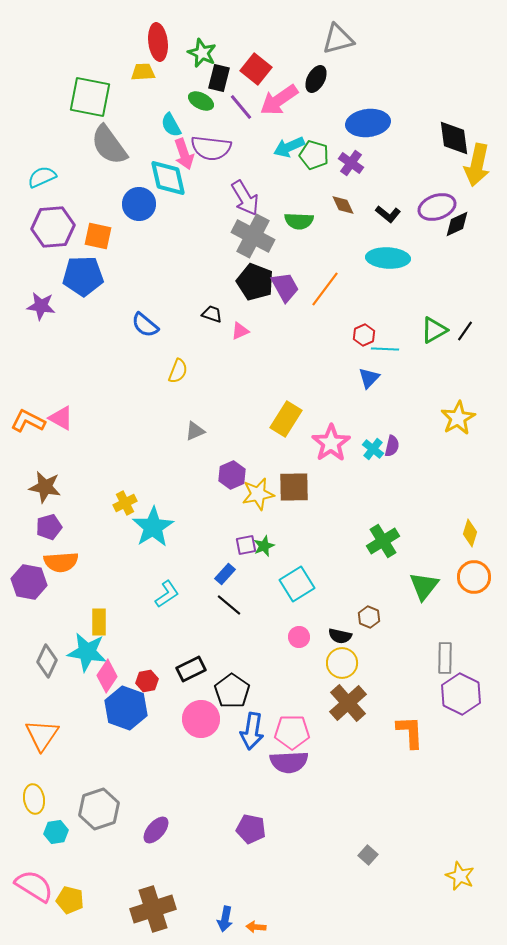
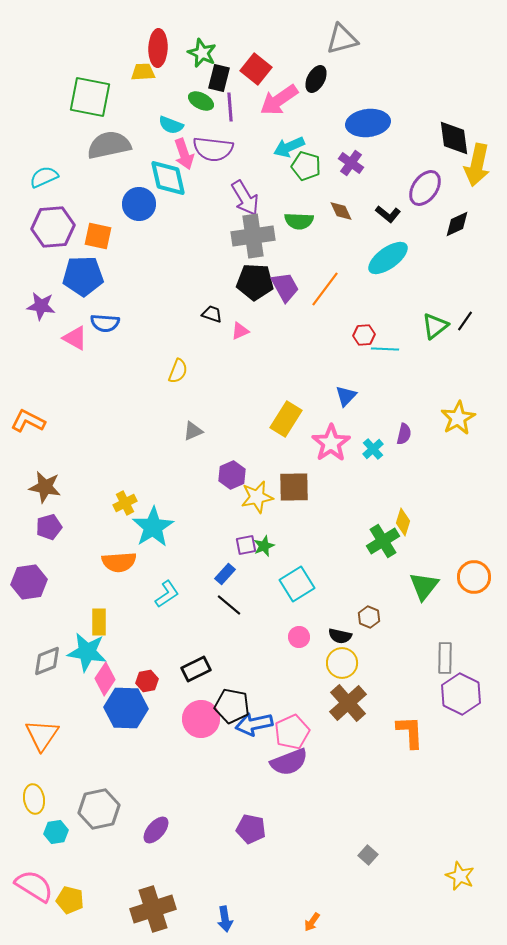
gray triangle at (338, 39): moved 4 px right
red ellipse at (158, 42): moved 6 px down; rotated 9 degrees clockwise
purple line at (241, 107): moved 11 px left; rotated 36 degrees clockwise
cyan semicircle at (171, 125): rotated 40 degrees counterclockwise
gray semicircle at (109, 145): rotated 114 degrees clockwise
purple semicircle at (211, 148): moved 2 px right, 1 px down
green pentagon at (314, 155): moved 8 px left, 11 px down
cyan semicircle at (42, 177): moved 2 px right
brown diamond at (343, 205): moved 2 px left, 6 px down
purple ellipse at (437, 207): moved 12 px left, 19 px up; rotated 36 degrees counterclockwise
gray cross at (253, 236): rotated 36 degrees counterclockwise
cyan ellipse at (388, 258): rotated 39 degrees counterclockwise
black pentagon at (255, 282): rotated 18 degrees counterclockwise
blue semicircle at (145, 325): moved 40 px left, 2 px up; rotated 36 degrees counterclockwise
green triangle at (434, 330): moved 1 px right, 4 px up; rotated 8 degrees counterclockwise
black line at (465, 331): moved 10 px up
red hexagon at (364, 335): rotated 20 degrees clockwise
blue triangle at (369, 378): moved 23 px left, 18 px down
pink triangle at (61, 418): moved 14 px right, 80 px up
gray triangle at (195, 431): moved 2 px left
purple semicircle at (392, 446): moved 12 px right, 12 px up
cyan cross at (373, 449): rotated 10 degrees clockwise
yellow star at (258, 494): moved 1 px left, 3 px down
yellow diamond at (470, 533): moved 67 px left, 11 px up
orange semicircle at (61, 562): moved 58 px right
purple hexagon at (29, 582): rotated 20 degrees counterclockwise
gray diamond at (47, 661): rotated 44 degrees clockwise
black rectangle at (191, 669): moved 5 px right
pink diamond at (107, 676): moved 2 px left, 3 px down
black pentagon at (232, 691): moved 15 px down; rotated 24 degrees counterclockwise
blue hexagon at (126, 708): rotated 18 degrees counterclockwise
blue arrow at (252, 731): moved 2 px right, 7 px up; rotated 69 degrees clockwise
pink pentagon at (292, 732): rotated 24 degrees counterclockwise
purple semicircle at (289, 762): rotated 18 degrees counterclockwise
gray hexagon at (99, 809): rotated 6 degrees clockwise
blue arrow at (225, 919): rotated 20 degrees counterclockwise
orange arrow at (256, 927): moved 56 px right, 5 px up; rotated 60 degrees counterclockwise
